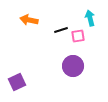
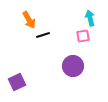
orange arrow: rotated 132 degrees counterclockwise
black line: moved 18 px left, 5 px down
pink square: moved 5 px right
